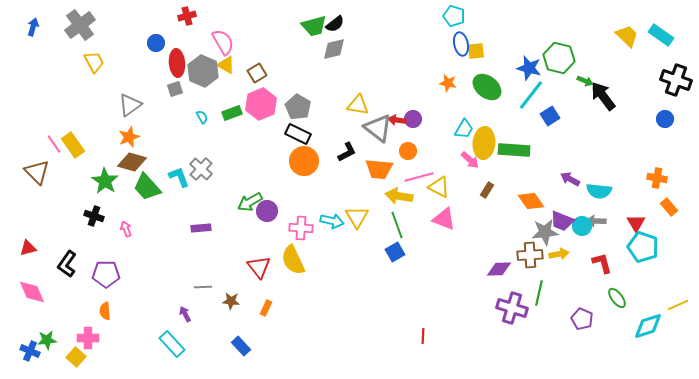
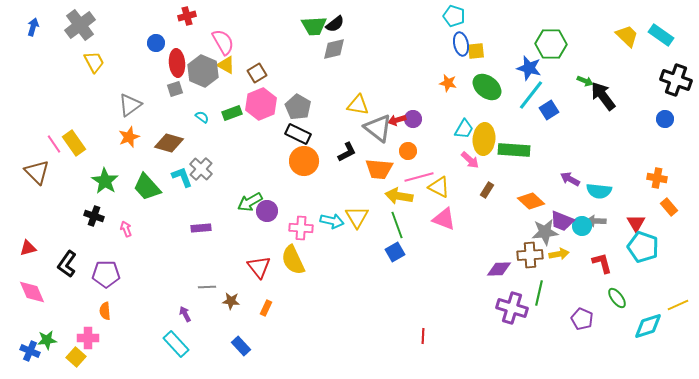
green trapezoid at (314, 26): rotated 12 degrees clockwise
green hexagon at (559, 58): moved 8 px left, 14 px up; rotated 12 degrees counterclockwise
blue square at (550, 116): moved 1 px left, 6 px up
cyan semicircle at (202, 117): rotated 24 degrees counterclockwise
red arrow at (397, 120): rotated 24 degrees counterclockwise
yellow ellipse at (484, 143): moved 4 px up
yellow rectangle at (73, 145): moved 1 px right, 2 px up
brown diamond at (132, 162): moved 37 px right, 19 px up
cyan L-shape at (179, 177): moved 3 px right
orange diamond at (531, 201): rotated 12 degrees counterclockwise
gray line at (203, 287): moved 4 px right
cyan rectangle at (172, 344): moved 4 px right
